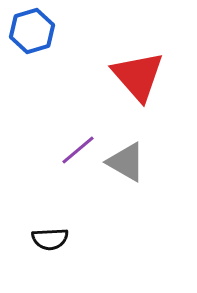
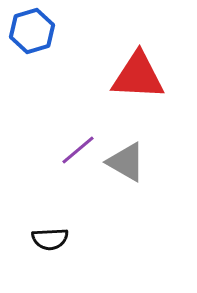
red triangle: rotated 46 degrees counterclockwise
